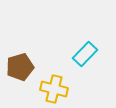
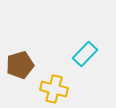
brown pentagon: moved 2 px up
